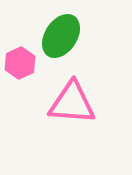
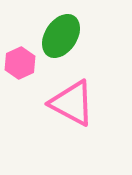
pink triangle: rotated 24 degrees clockwise
